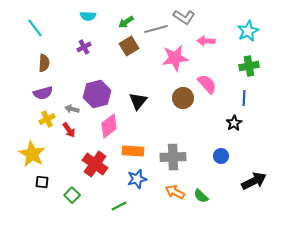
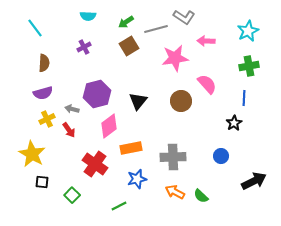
brown circle: moved 2 px left, 3 px down
orange rectangle: moved 2 px left, 3 px up; rotated 15 degrees counterclockwise
